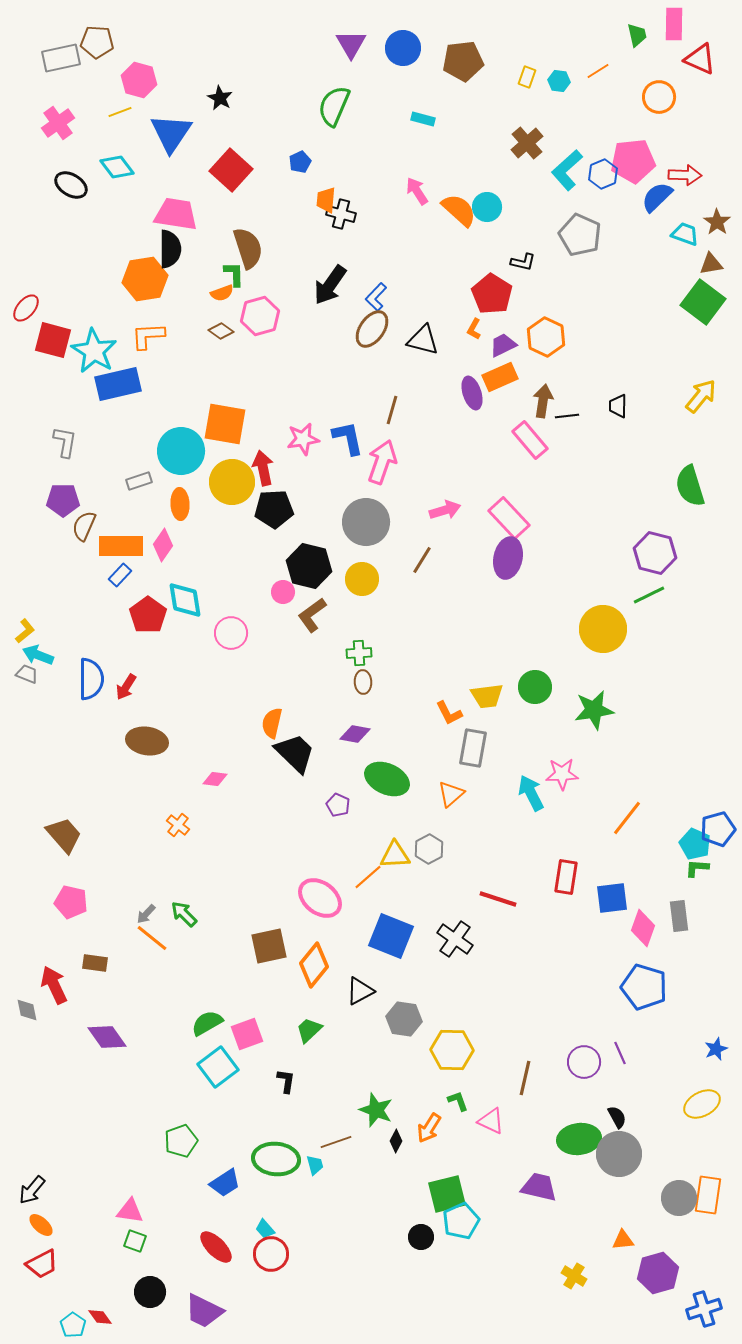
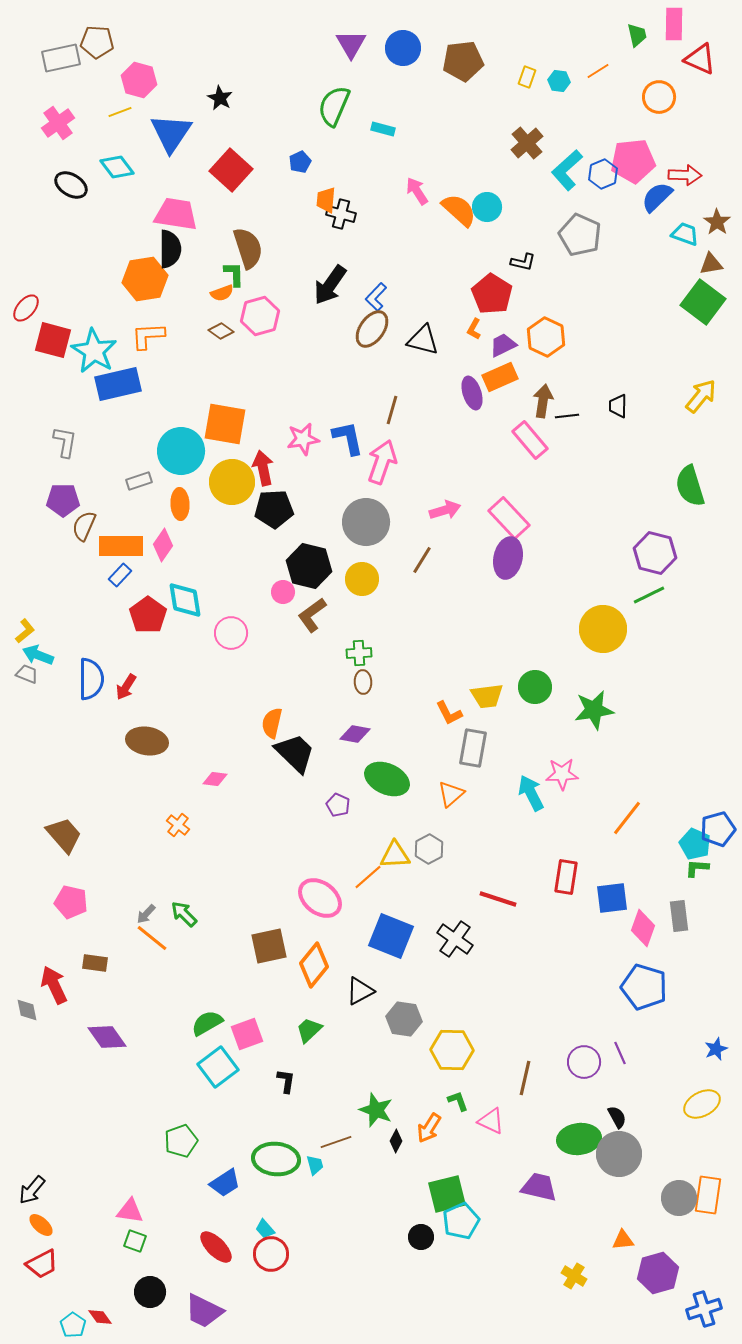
cyan rectangle at (423, 119): moved 40 px left, 10 px down
